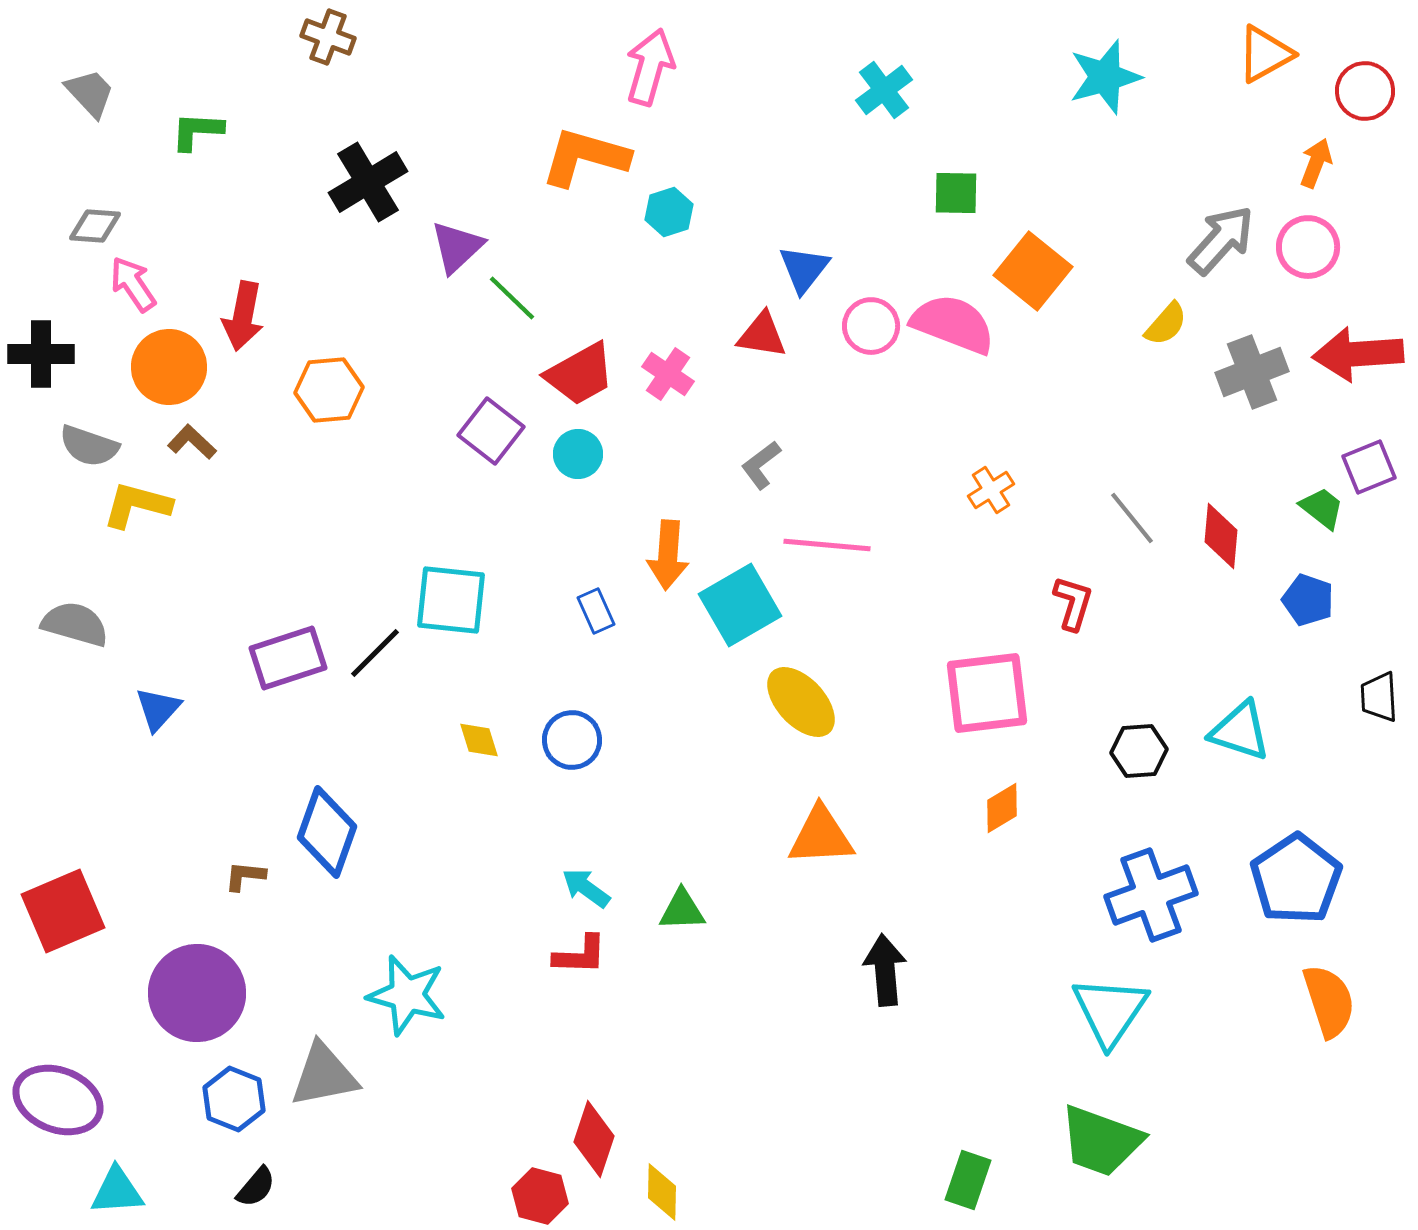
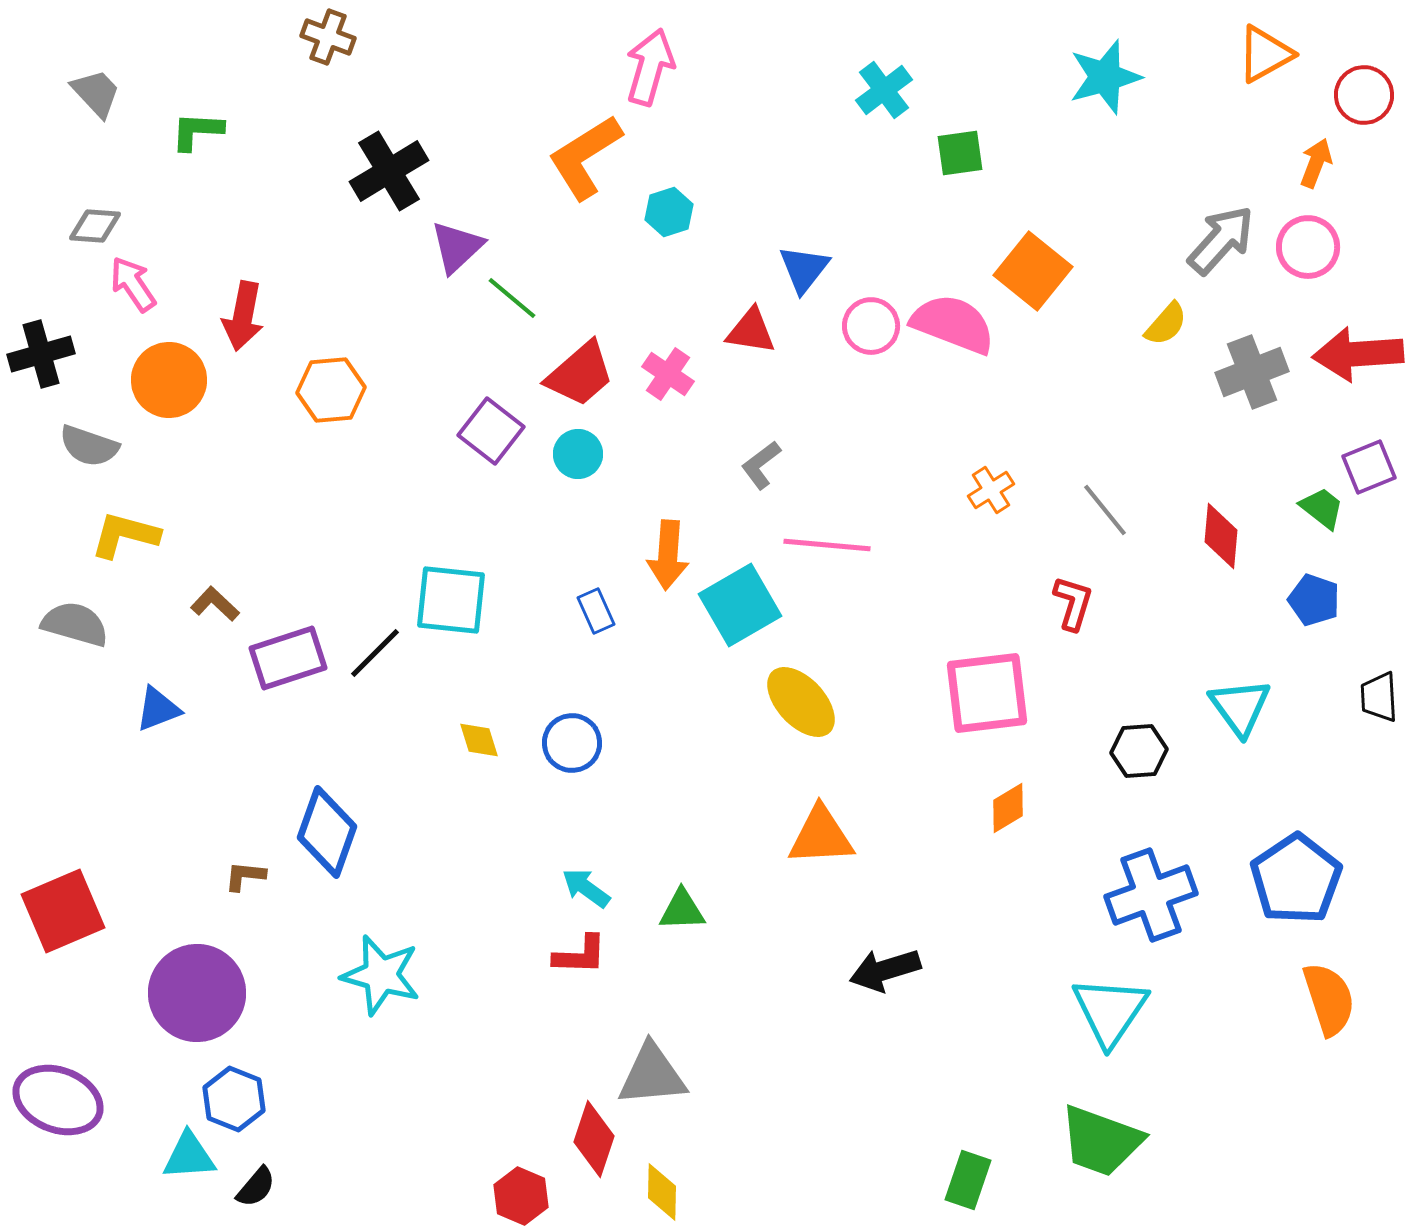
red circle at (1365, 91): moved 1 px left, 4 px down
gray trapezoid at (90, 93): moved 6 px right
orange L-shape at (585, 157): rotated 48 degrees counterclockwise
black cross at (368, 182): moved 21 px right, 11 px up
green square at (956, 193): moved 4 px right, 40 px up; rotated 9 degrees counterclockwise
green line at (512, 298): rotated 4 degrees counterclockwise
red triangle at (762, 335): moved 11 px left, 4 px up
black cross at (41, 354): rotated 16 degrees counterclockwise
orange circle at (169, 367): moved 13 px down
red trapezoid at (580, 374): rotated 12 degrees counterclockwise
orange hexagon at (329, 390): moved 2 px right
brown L-shape at (192, 442): moved 23 px right, 162 px down
yellow L-shape at (137, 505): moved 12 px left, 30 px down
gray line at (1132, 518): moved 27 px left, 8 px up
blue pentagon at (1308, 600): moved 6 px right
blue triangle at (158, 709): rotated 27 degrees clockwise
cyan triangle at (1240, 731): moved 24 px up; rotated 36 degrees clockwise
blue circle at (572, 740): moved 3 px down
orange diamond at (1002, 808): moved 6 px right
black arrow at (885, 970): rotated 102 degrees counterclockwise
cyan star at (407, 995): moved 26 px left, 20 px up
orange semicircle at (1329, 1001): moved 2 px up
gray triangle at (324, 1075): moved 328 px right; rotated 6 degrees clockwise
cyan triangle at (117, 1191): moved 72 px right, 35 px up
red hexagon at (540, 1196): moved 19 px left; rotated 8 degrees clockwise
